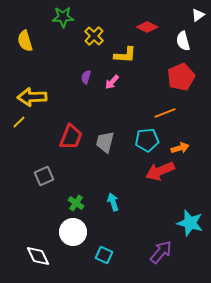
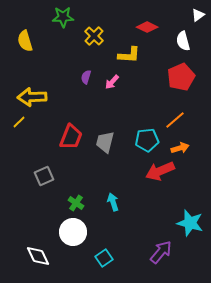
yellow L-shape: moved 4 px right
orange line: moved 10 px right, 7 px down; rotated 20 degrees counterclockwise
cyan square: moved 3 px down; rotated 30 degrees clockwise
